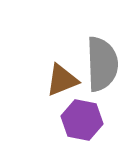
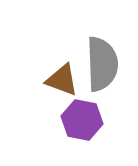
brown triangle: rotated 42 degrees clockwise
